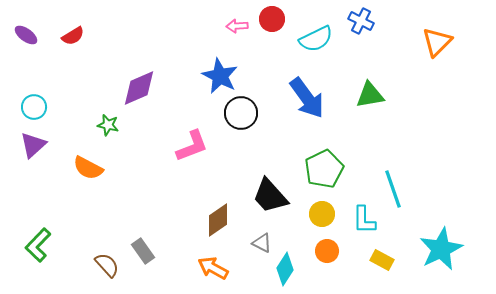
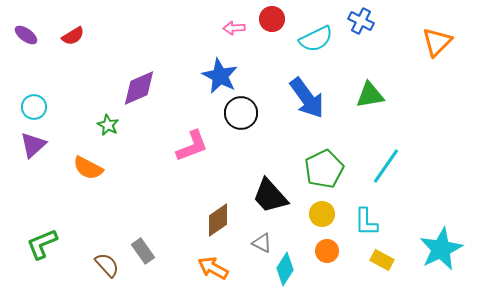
pink arrow: moved 3 px left, 2 px down
green star: rotated 15 degrees clockwise
cyan line: moved 7 px left, 23 px up; rotated 54 degrees clockwise
cyan L-shape: moved 2 px right, 2 px down
green L-shape: moved 4 px right, 1 px up; rotated 24 degrees clockwise
